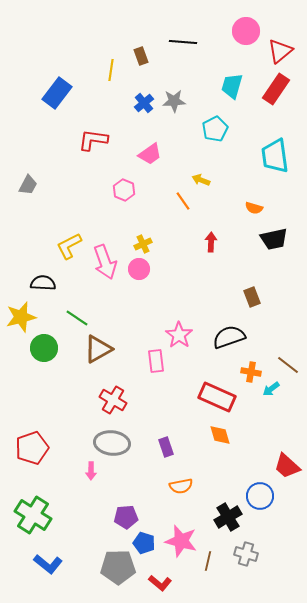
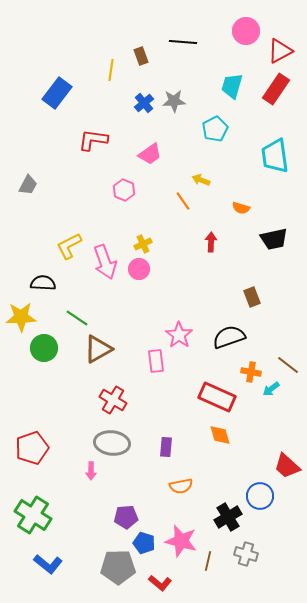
red triangle at (280, 51): rotated 12 degrees clockwise
orange semicircle at (254, 208): moved 13 px left
yellow star at (21, 317): rotated 12 degrees clockwise
purple rectangle at (166, 447): rotated 24 degrees clockwise
